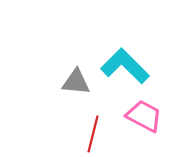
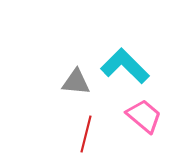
pink trapezoid: rotated 12 degrees clockwise
red line: moved 7 px left
